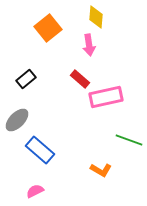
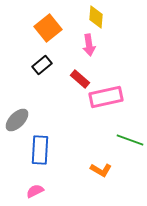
black rectangle: moved 16 px right, 14 px up
green line: moved 1 px right
blue rectangle: rotated 52 degrees clockwise
